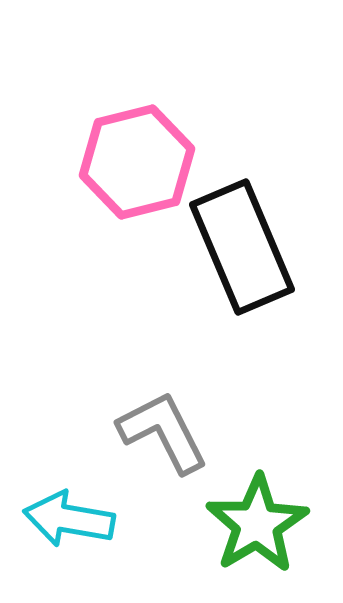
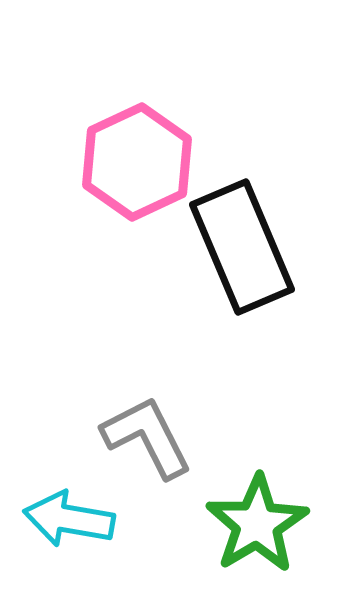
pink hexagon: rotated 11 degrees counterclockwise
gray L-shape: moved 16 px left, 5 px down
